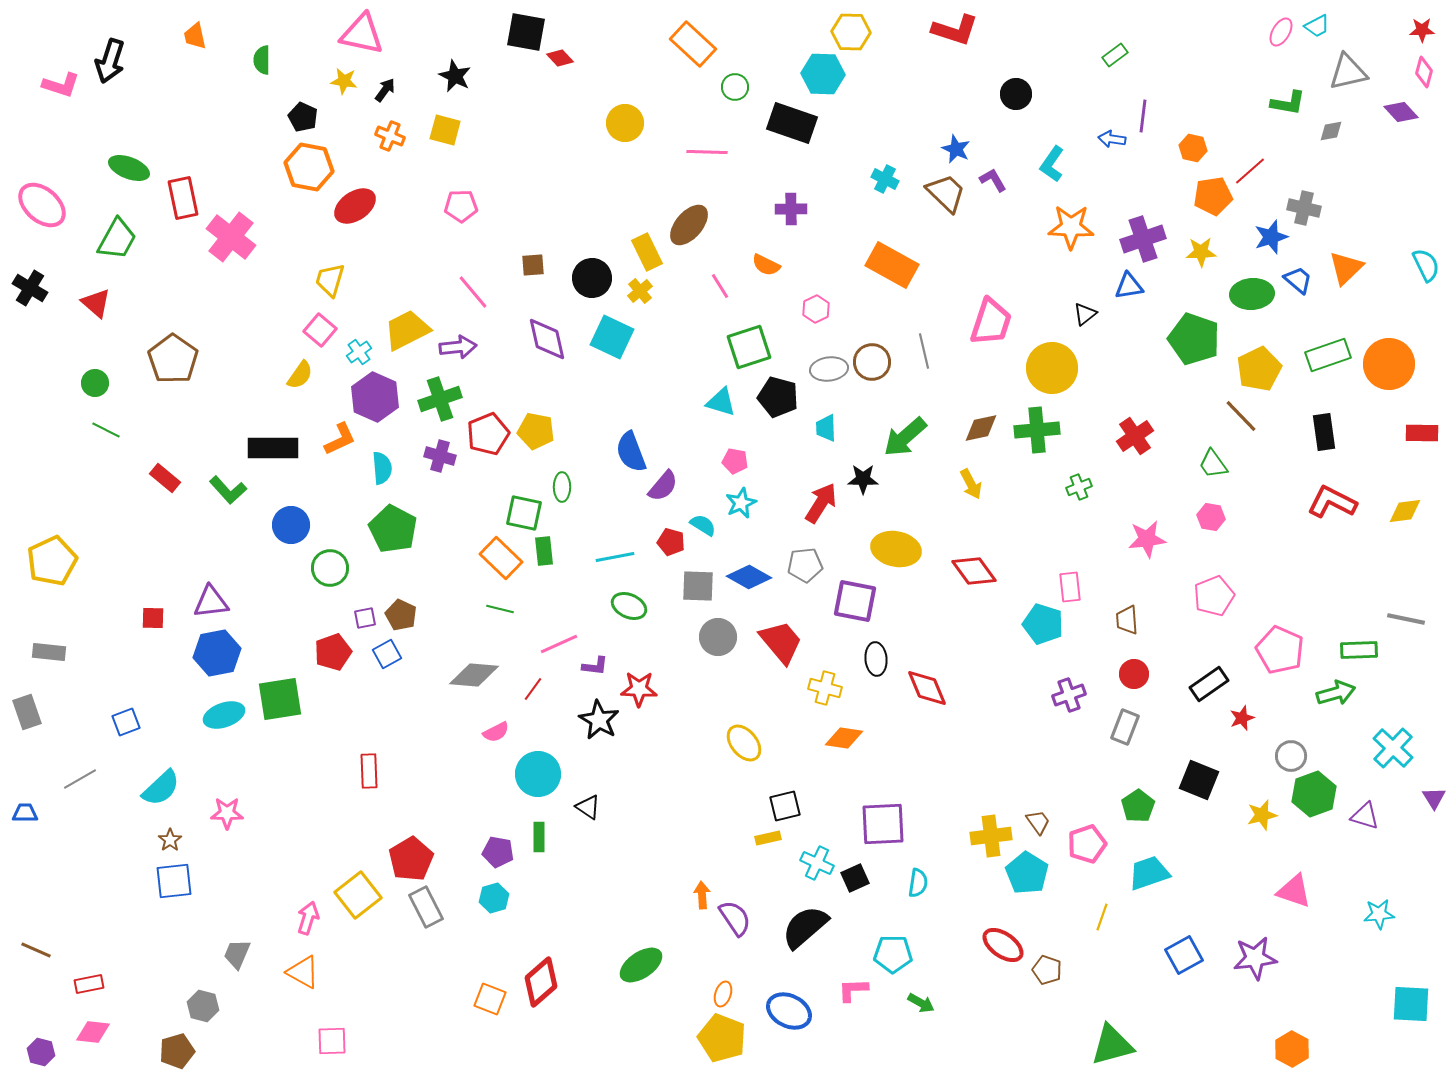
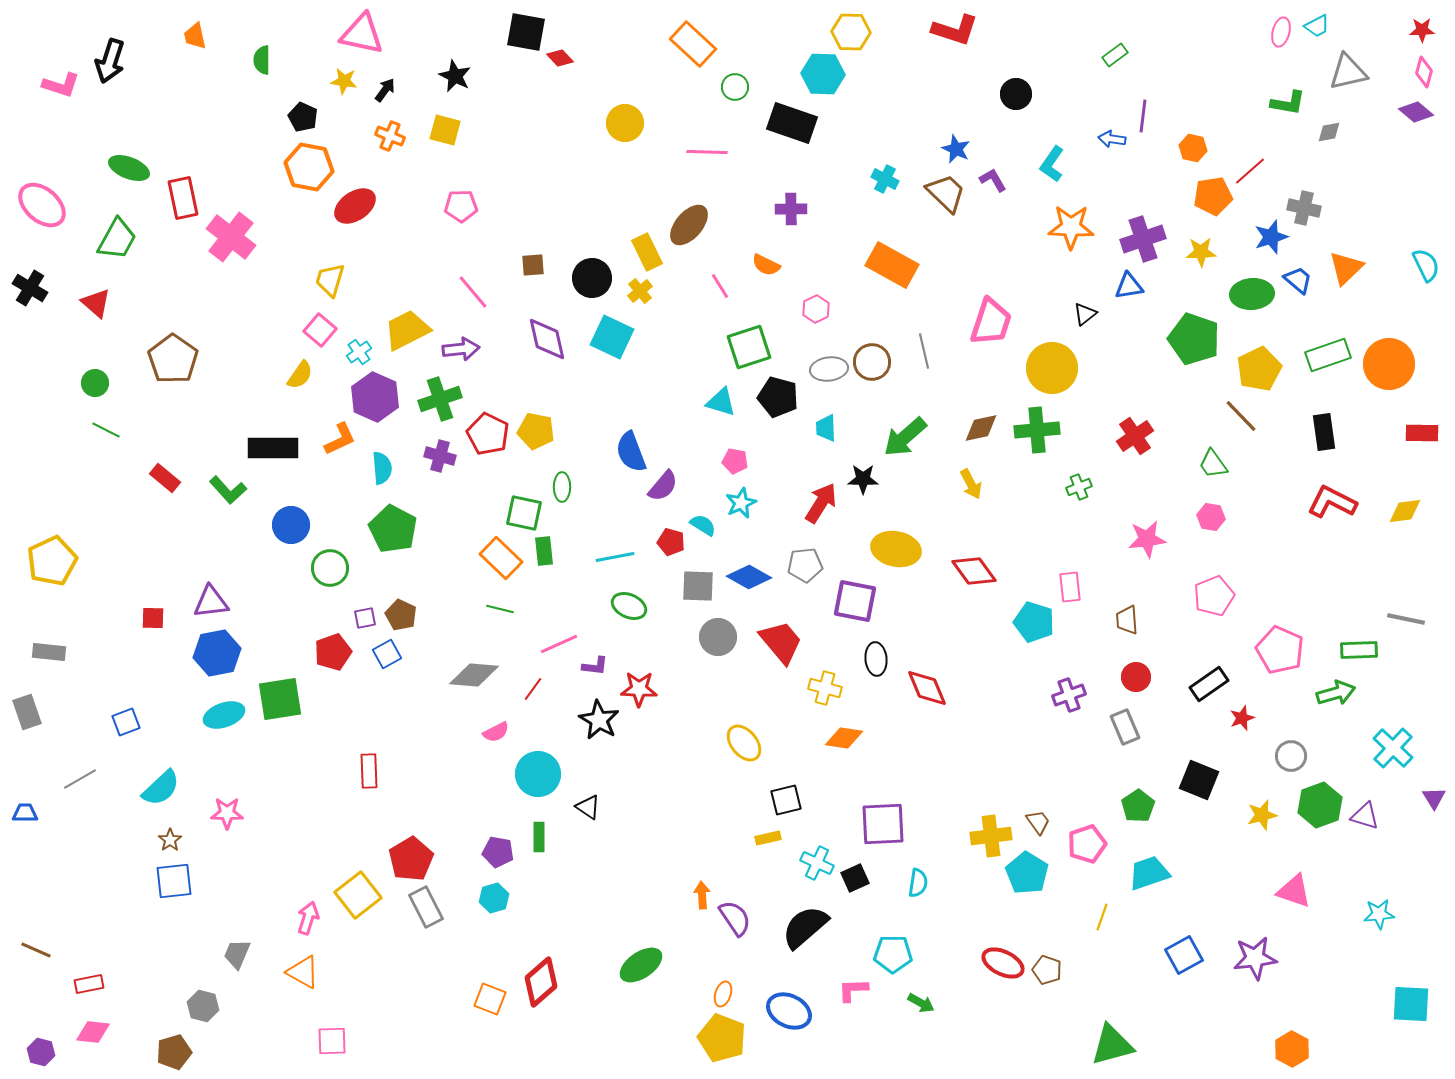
pink ellipse at (1281, 32): rotated 16 degrees counterclockwise
purple diamond at (1401, 112): moved 15 px right; rotated 8 degrees counterclockwise
gray diamond at (1331, 131): moved 2 px left, 1 px down
purple arrow at (458, 347): moved 3 px right, 2 px down
red pentagon at (488, 434): rotated 24 degrees counterclockwise
cyan pentagon at (1043, 624): moved 9 px left, 2 px up
red circle at (1134, 674): moved 2 px right, 3 px down
gray rectangle at (1125, 727): rotated 44 degrees counterclockwise
green hexagon at (1314, 794): moved 6 px right, 11 px down
black square at (785, 806): moved 1 px right, 6 px up
red ellipse at (1003, 945): moved 18 px down; rotated 9 degrees counterclockwise
brown pentagon at (177, 1051): moved 3 px left, 1 px down
